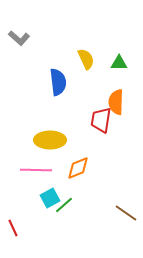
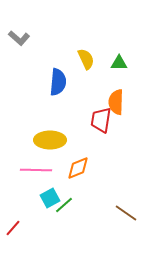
blue semicircle: rotated 12 degrees clockwise
red line: rotated 66 degrees clockwise
